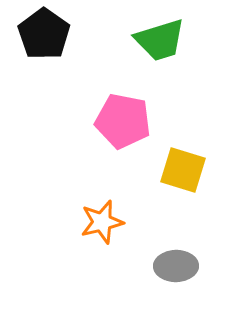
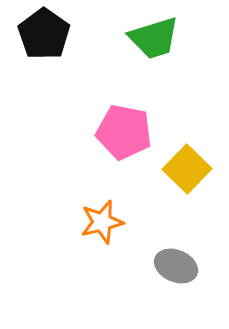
green trapezoid: moved 6 px left, 2 px up
pink pentagon: moved 1 px right, 11 px down
yellow square: moved 4 px right, 1 px up; rotated 27 degrees clockwise
gray ellipse: rotated 24 degrees clockwise
